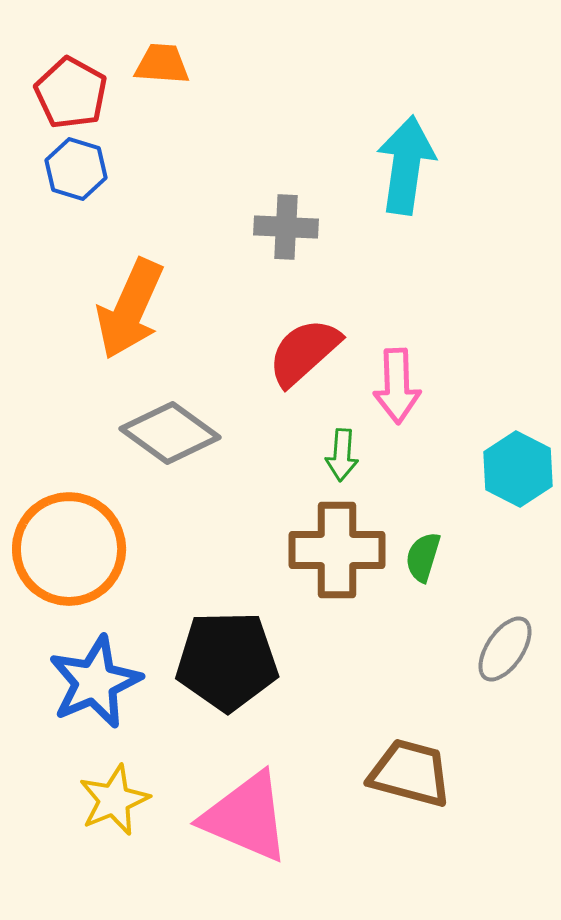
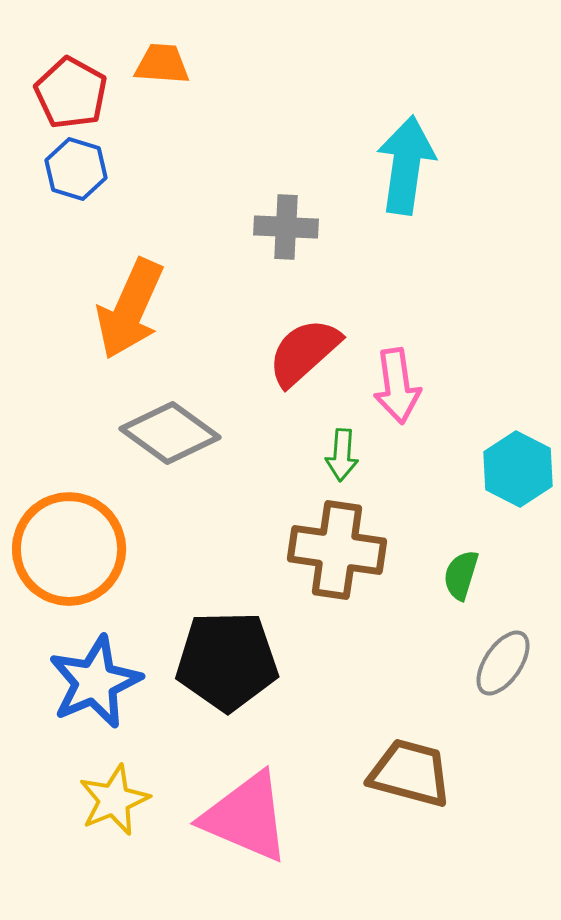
pink arrow: rotated 6 degrees counterclockwise
brown cross: rotated 8 degrees clockwise
green semicircle: moved 38 px right, 18 px down
gray ellipse: moved 2 px left, 14 px down
